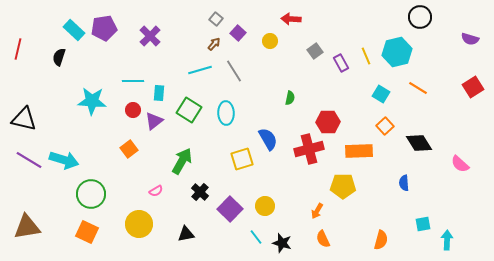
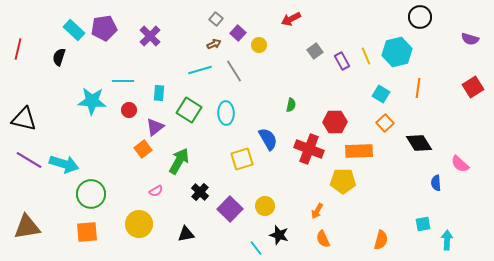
red arrow at (291, 19): rotated 30 degrees counterclockwise
yellow circle at (270, 41): moved 11 px left, 4 px down
brown arrow at (214, 44): rotated 24 degrees clockwise
purple rectangle at (341, 63): moved 1 px right, 2 px up
cyan line at (133, 81): moved 10 px left
orange line at (418, 88): rotated 66 degrees clockwise
green semicircle at (290, 98): moved 1 px right, 7 px down
red circle at (133, 110): moved 4 px left
purple triangle at (154, 121): moved 1 px right, 6 px down
red hexagon at (328, 122): moved 7 px right
orange square at (385, 126): moved 3 px up
orange square at (129, 149): moved 14 px right
red cross at (309, 149): rotated 36 degrees clockwise
cyan arrow at (64, 160): moved 4 px down
green arrow at (182, 161): moved 3 px left
blue semicircle at (404, 183): moved 32 px right
yellow pentagon at (343, 186): moved 5 px up
orange square at (87, 232): rotated 30 degrees counterclockwise
cyan line at (256, 237): moved 11 px down
black star at (282, 243): moved 3 px left, 8 px up
